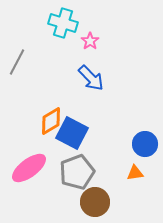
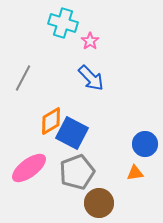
gray line: moved 6 px right, 16 px down
brown circle: moved 4 px right, 1 px down
